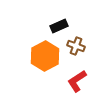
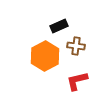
brown cross: rotated 12 degrees counterclockwise
red L-shape: rotated 20 degrees clockwise
